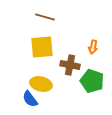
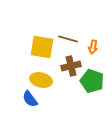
brown line: moved 23 px right, 22 px down
yellow square: rotated 15 degrees clockwise
brown cross: moved 1 px right, 1 px down; rotated 24 degrees counterclockwise
yellow ellipse: moved 4 px up
